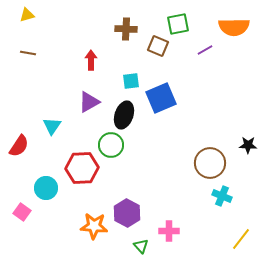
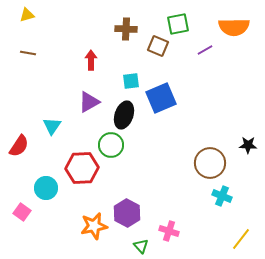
orange star: rotated 16 degrees counterclockwise
pink cross: rotated 18 degrees clockwise
